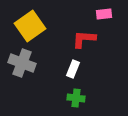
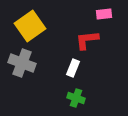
red L-shape: moved 3 px right, 1 px down; rotated 10 degrees counterclockwise
white rectangle: moved 1 px up
green cross: rotated 12 degrees clockwise
